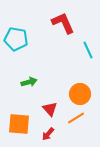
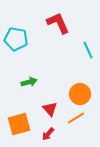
red L-shape: moved 5 px left
orange square: rotated 20 degrees counterclockwise
